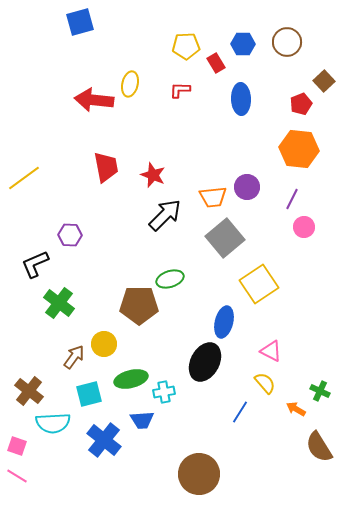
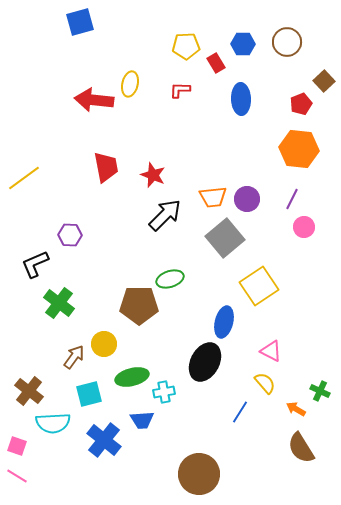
purple circle at (247, 187): moved 12 px down
yellow square at (259, 284): moved 2 px down
green ellipse at (131, 379): moved 1 px right, 2 px up
brown semicircle at (319, 447): moved 18 px left, 1 px down
